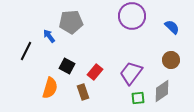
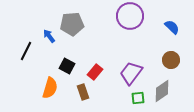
purple circle: moved 2 px left
gray pentagon: moved 1 px right, 2 px down
